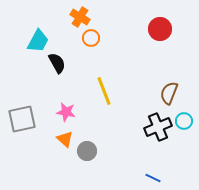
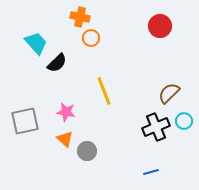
orange cross: rotated 18 degrees counterclockwise
red circle: moved 3 px up
cyan trapezoid: moved 2 px left, 2 px down; rotated 70 degrees counterclockwise
black semicircle: rotated 75 degrees clockwise
brown semicircle: rotated 25 degrees clockwise
gray square: moved 3 px right, 2 px down
black cross: moved 2 px left
blue line: moved 2 px left, 6 px up; rotated 42 degrees counterclockwise
